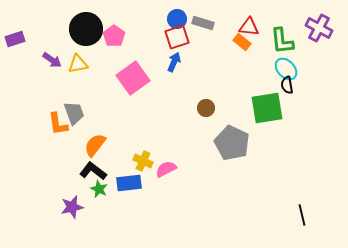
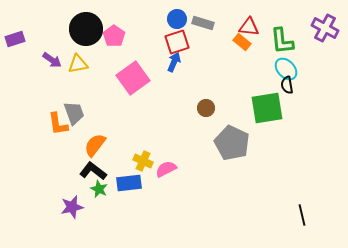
purple cross: moved 6 px right
red square: moved 5 px down
